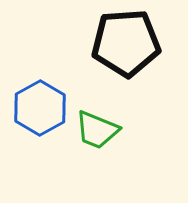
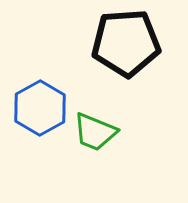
green trapezoid: moved 2 px left, 2 px down
